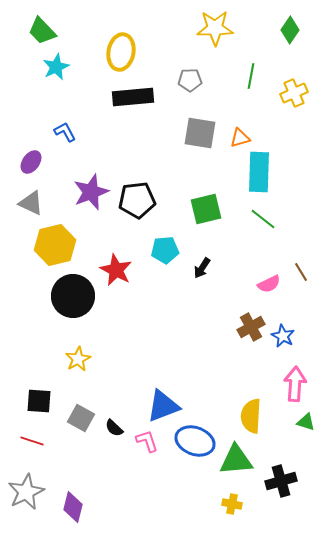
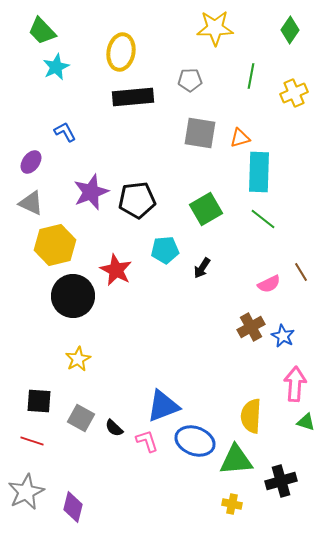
green square at (206, 209): rotated 16 degrees counterclockwise
